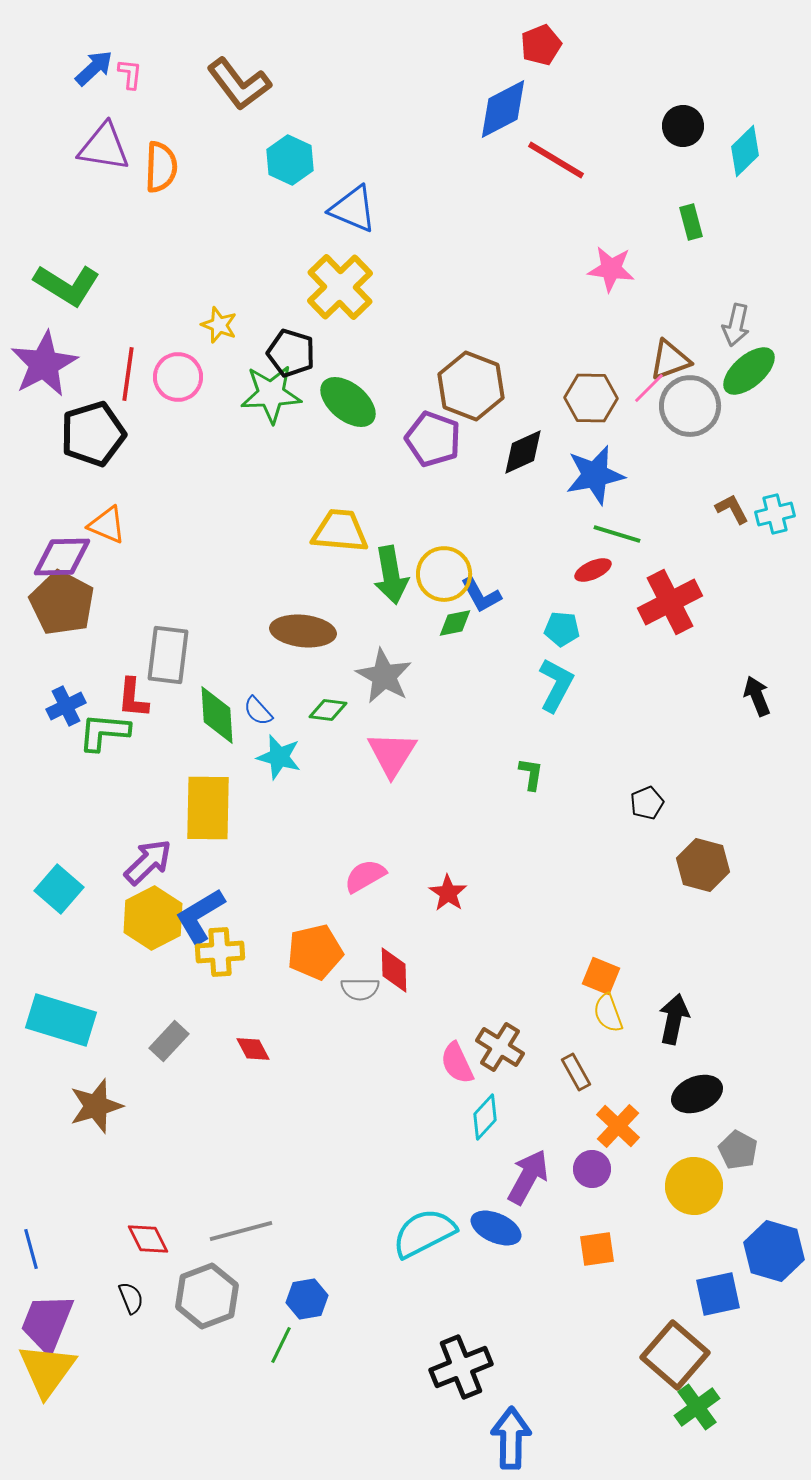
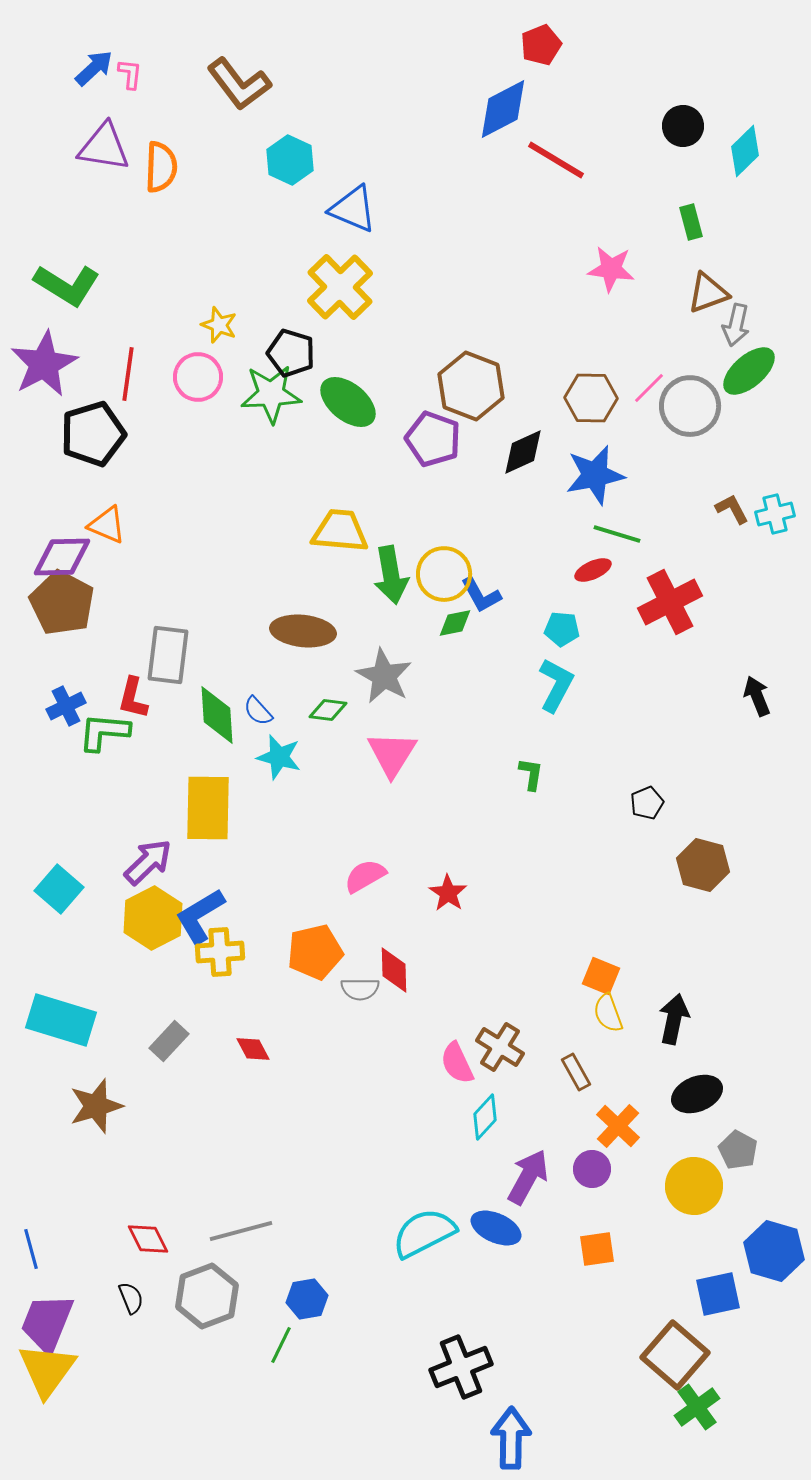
brown triangle at (670, 360): moved 38 px right, 67 px up
pink circle at (178, 377): moved 20 px right
red L-shape at (133, 698): rotated 9 degrees clockwise
